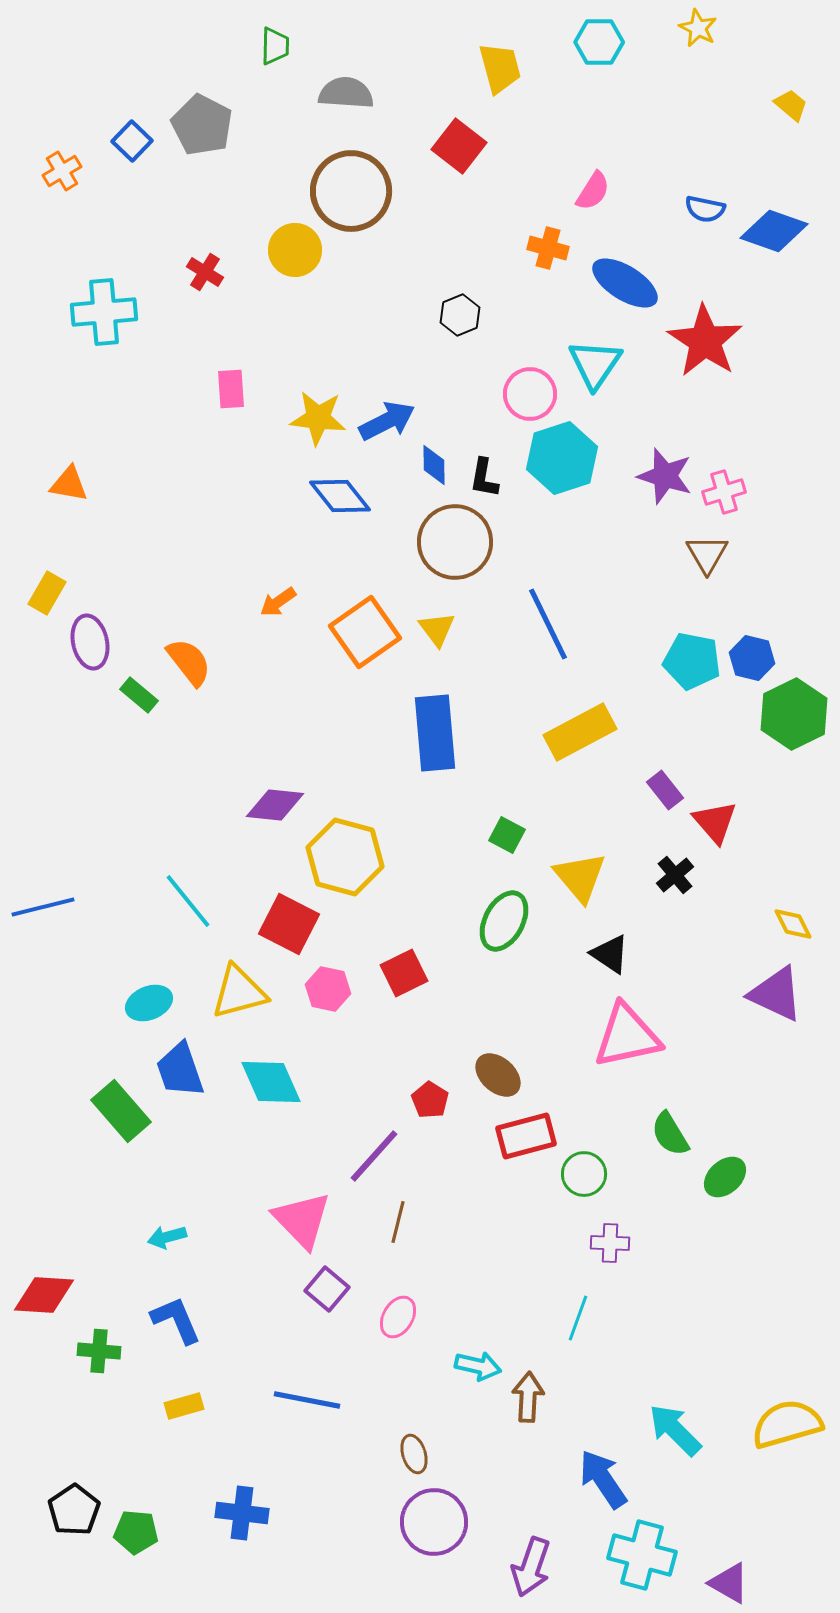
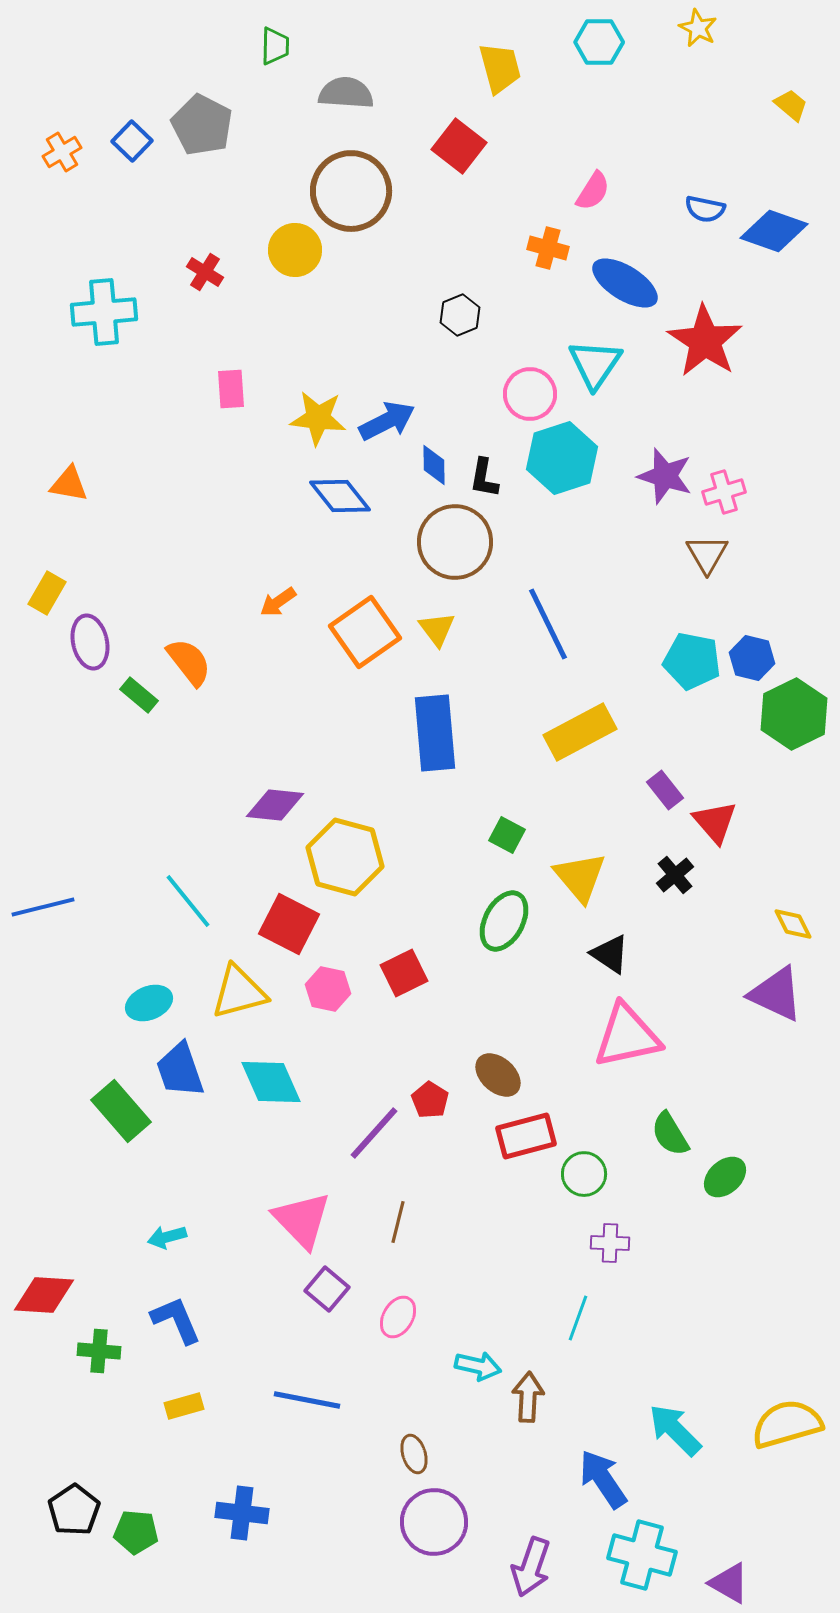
orange cross at (62, 171): moved 19 px up
purple line at (374, 1156): moved 23 px up
